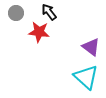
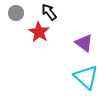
red star: rotated 25 degrees clockwise
purple triangle: moved 7 px left, 4 px up
